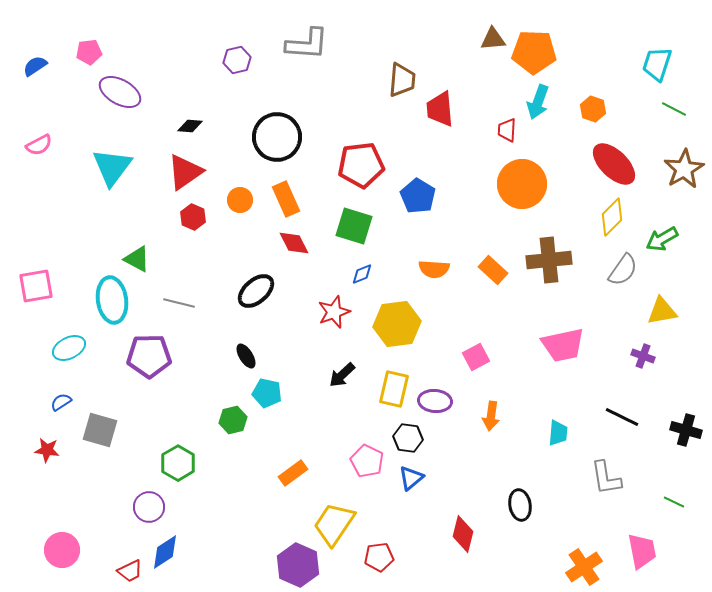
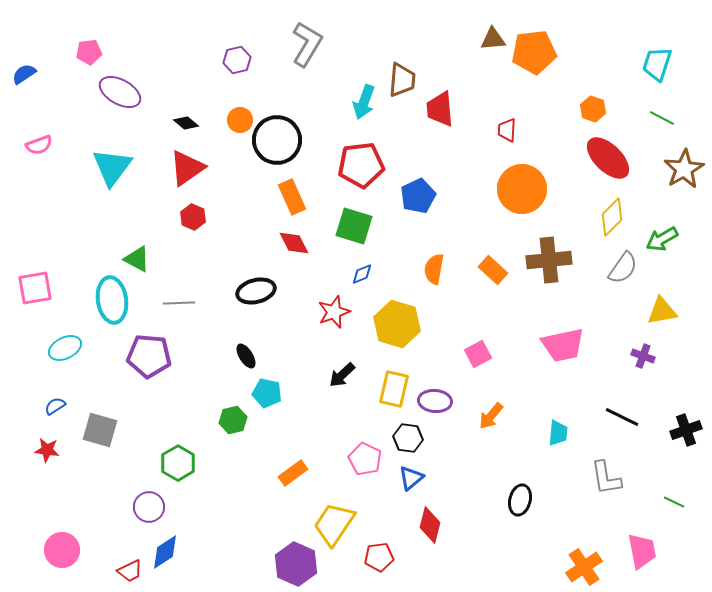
gray L-shape at (307, 44): rotated 63 degrees counterclockwise
orange pentagon at (534, 52): rotated 9 degrees counterclockwise
blue semicircle at (35, 66): moved 11 px left, 8 px down
cyan arrow at (538, 102): moved 174 px left
green line at (674, 109): moved 12 px left, 9 px down
black diamond at (190, 126): moved 4 px left, 3 px up; rotated 35 degrees clockwise
black circle at (277, 137): moved 3 px down
pink semicircle at (39, 145): rotated 8 degrees clockwise
red ellipse at (614, 164): moved 6 px left, 6 px up
red triangle at (185, 172): moved 2 px right, 4 px up
orange circle at (522, 184): moved 5 px down
blue pentagon at (418, 196): rotated 16 degrees clockwise
orange rectangle at (286, 199): moved 6 px right, 2 px up
orange circle at (240, 200): moved 80 px up
orange semicircle at (434, 269): rotated 96 degrees clockwise
gray semicircle at (623, 270): moved 2 px up
pink square at (36, 286): moved 1 px left, 2 px down
black ellipse at (256, 291): rotated 27 degrees clockwise
gray line at (179, 303): rotated 16 degrees counterclockwise
yellow hexagon at (397, 324): rotated 24 degrees clockwise
cyan ellipse at (69, 348): moved 4 px left
purple pentagon at (149, 356): rotated 6 degrees clockwise
pink square at (476, 357): moved 2 px right, 3 px up
blue semicircle at (61, 402): moved 6 px left, 4 px down
orange arrow at (491, 416): rotated 32 degrees clockwise
black cross at (686, 430): rotated 36 degrees counterclockwise
pink pentagon at (367, 461): moved 2 px left, 2 px up
black ellipse at (520, 505): moved 5 px up; rotated 24 degrees clockwise
red diamond at (463, 534): moved 33 px left, 9 px up
purple hexagon at (298, 565): moved 2 px left, 1 px up
